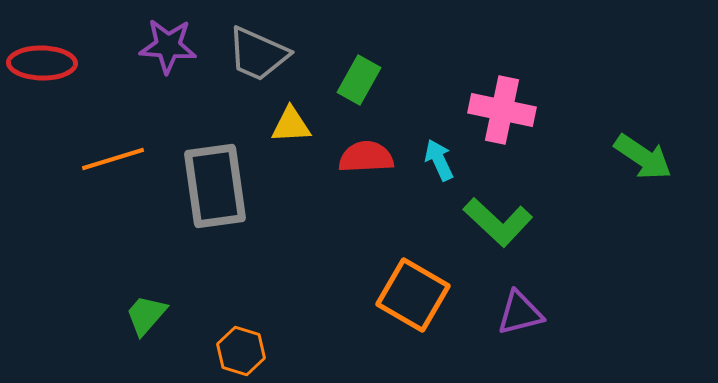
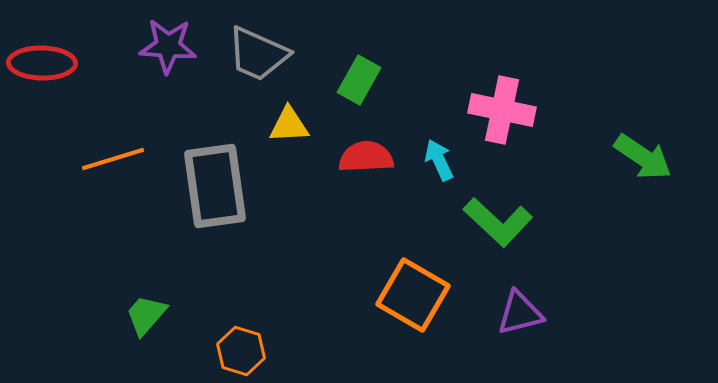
yellow triangle: moved 2 px left
